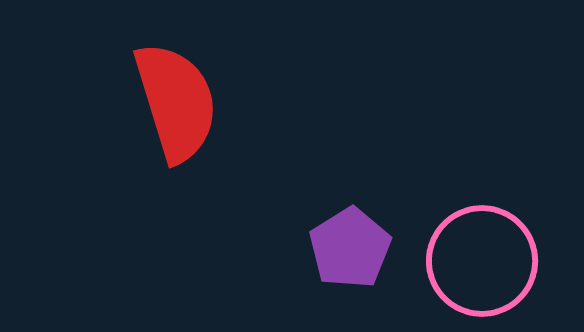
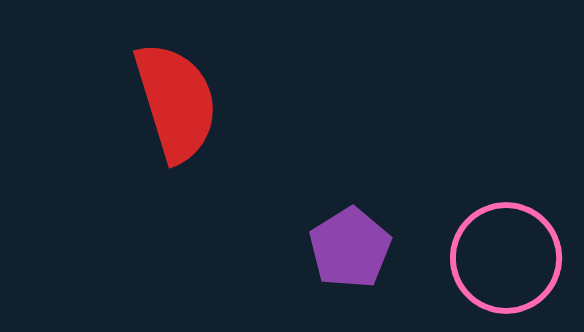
pink circle: moved 24 px right, 3 px up
